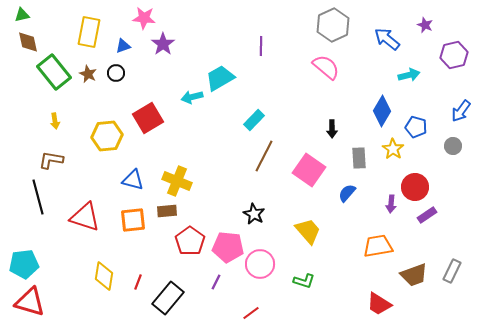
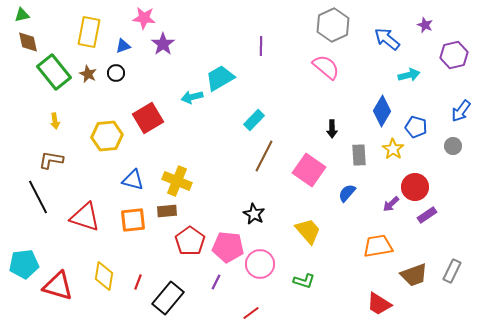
gray rectangle at (359, 158): moved 3 px up
black line at (38, 197): rotated 12 degrees counterclockwise
purple arrow at (391, 204): rotated 42 degrees clockwise
red triangle at (30, 302): moved 28 px right, 16 px up
